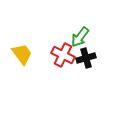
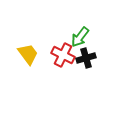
yellow trapezoid: moved 6 px right
